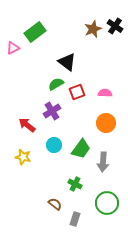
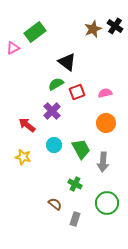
pink semicircle: rotated 16 degrees counterclockwise
purple cross: rotated 12 degrees counterclockwise
green trapezoid: rotated 65 degrees counterclockwise
